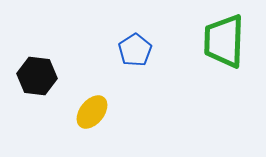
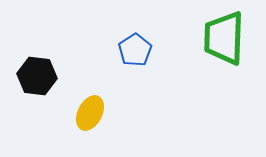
green trapezoid: moved 3 px up
yellow ellipse: moved 2 px left, 1 px down; rotated 12 degrees counterclockwise
